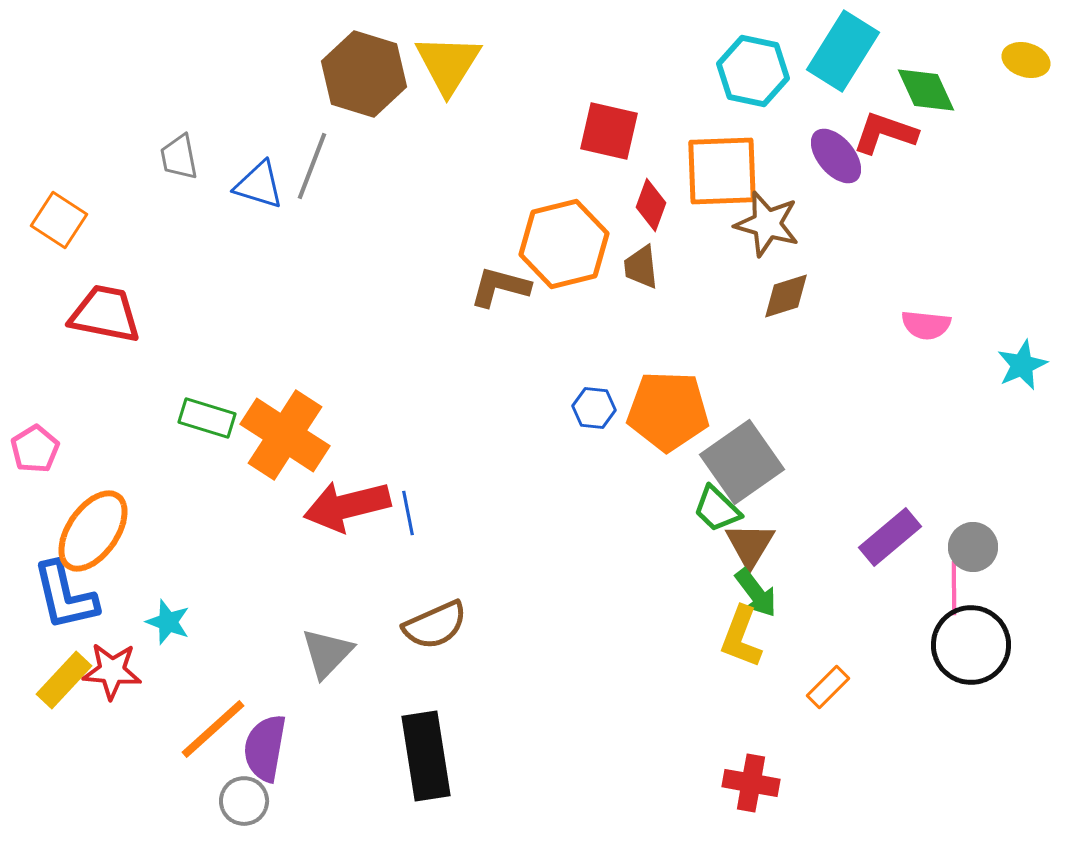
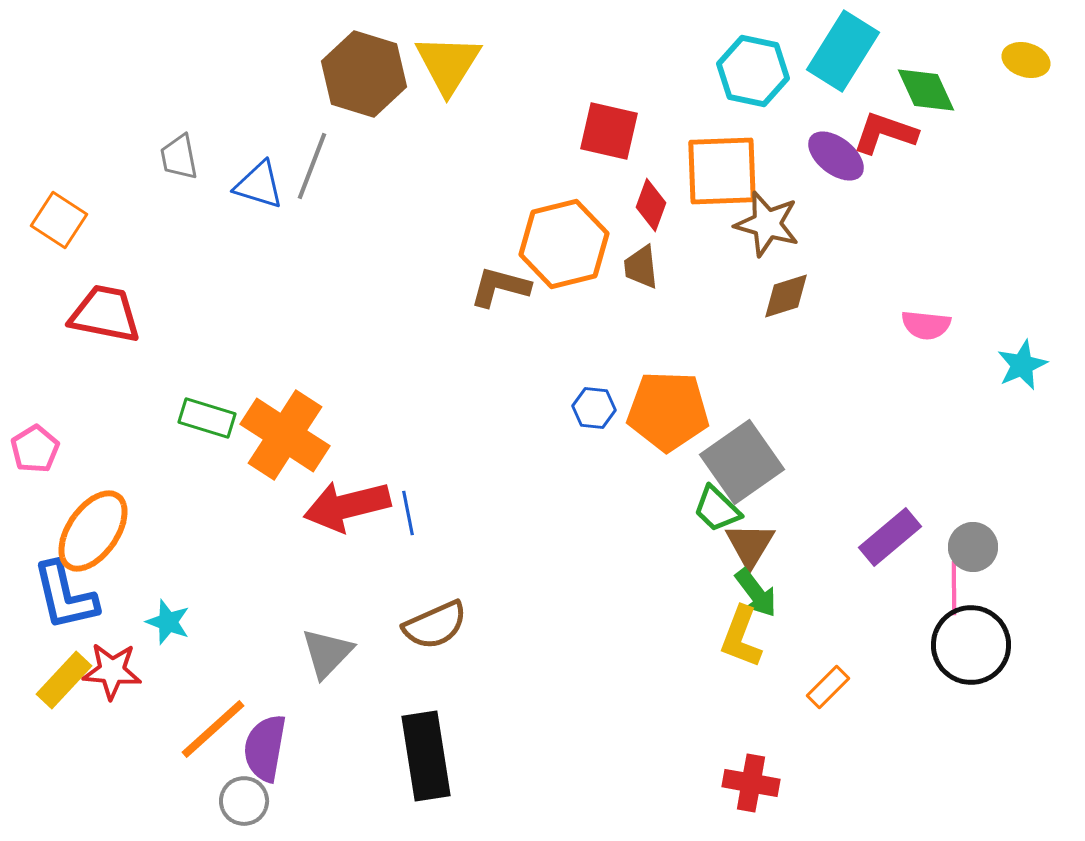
purple ellipse at (836, 156): rotated 12 degrees counterclockwise
